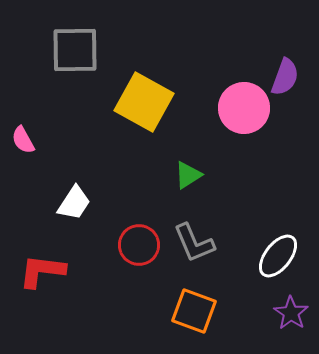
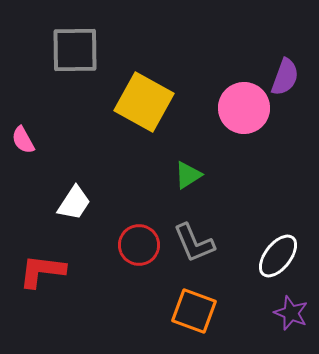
purple star: rotated 12 degrees counterclockwise
